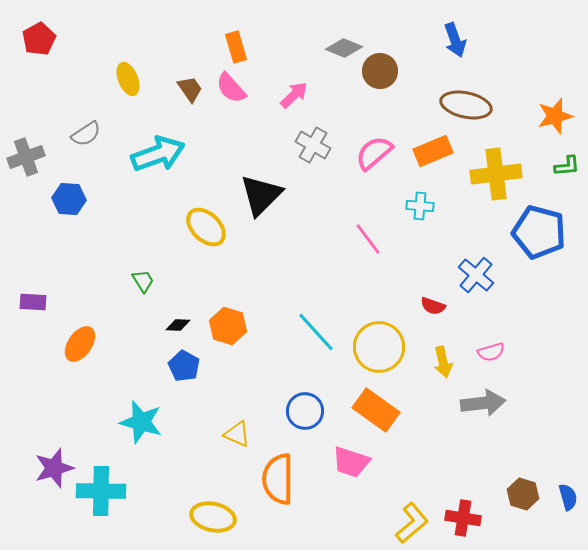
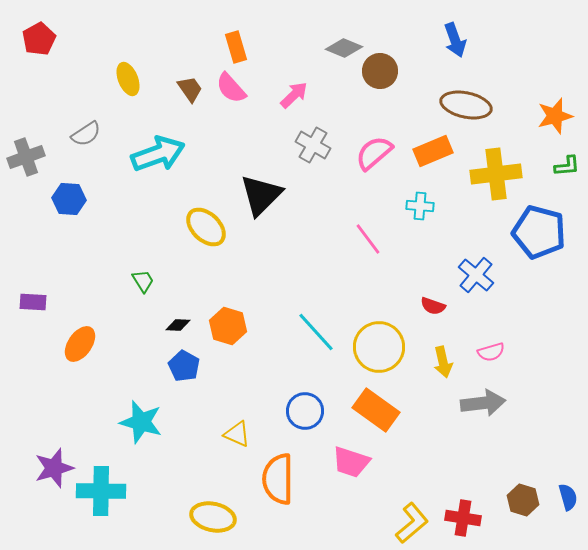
brown hexagon at (523, 494): moved 6 px down
